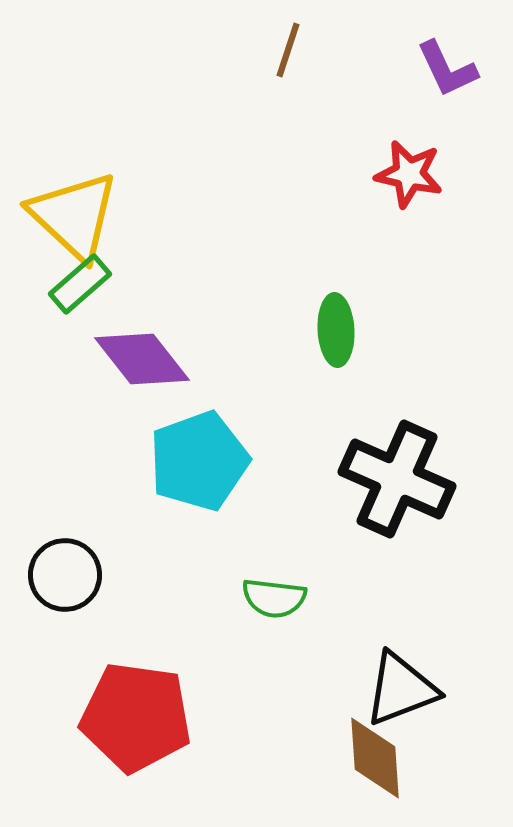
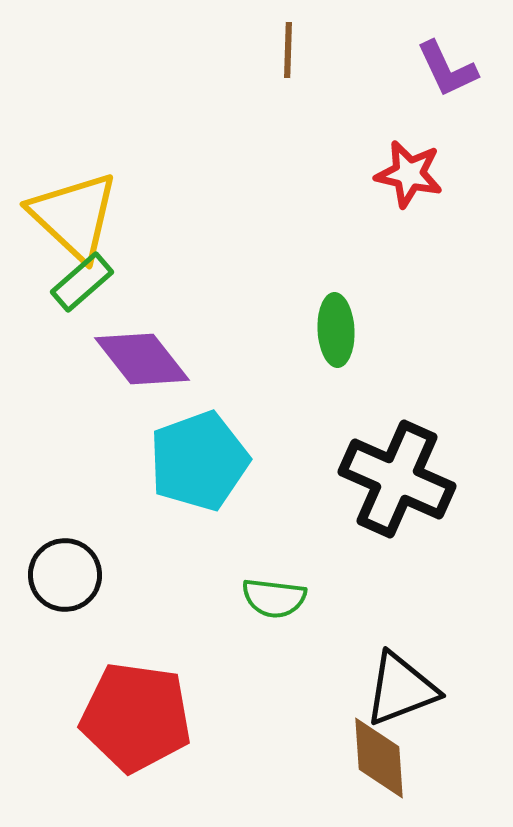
brown line: rotated 16 degrees counterclockwise
green rectangle: moved 2 px right, 2 px up
brown diamond: moved 4 px right
